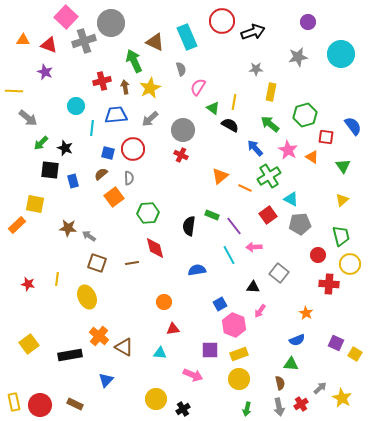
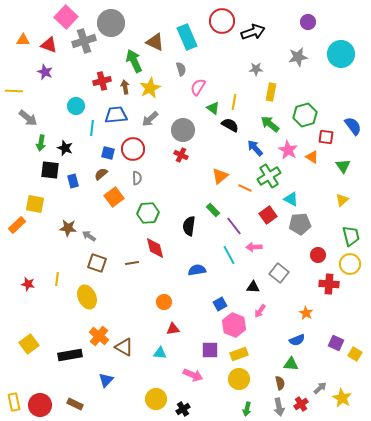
green arrow at (41, 143): rotated 35 degrees counterclockwise
gray semicircle at (129, 178): moved 8 px right
green rectangle at (212, 215): moved 1 px right, 5 px up; rotated 24 degrees clockwise
green trapezoid at (341, 236): moved 10 px right
